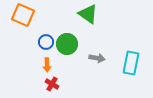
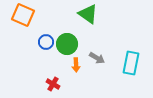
gray arrow: rotated 21 degrees clockwise
orange arrow: moved 29 px right
red cross: moved 1 px right
